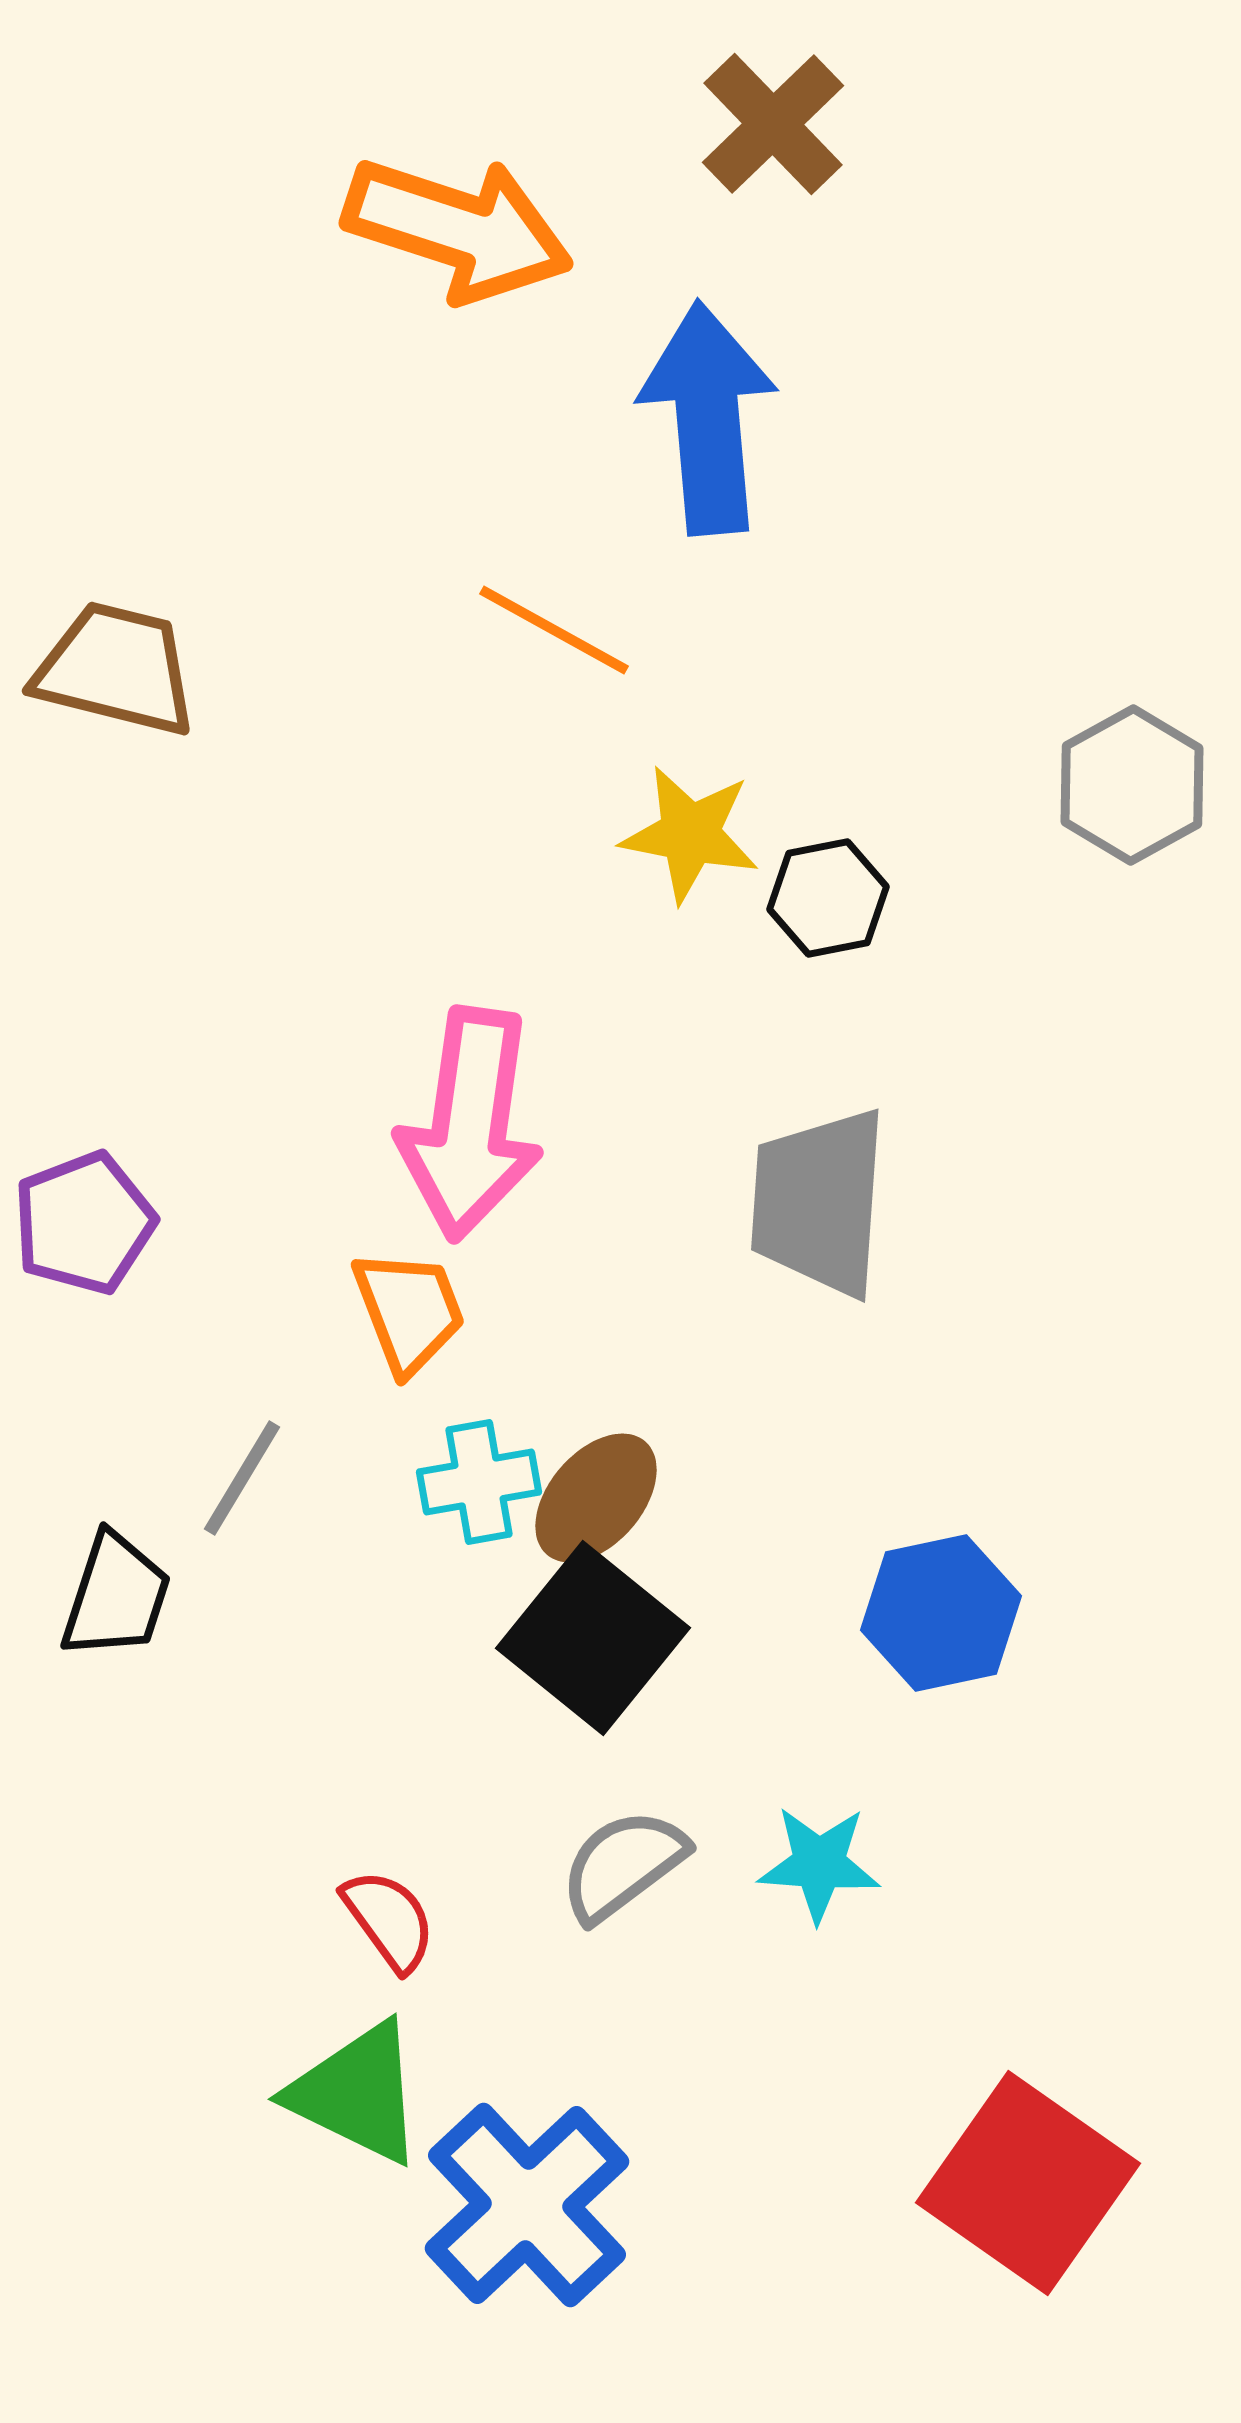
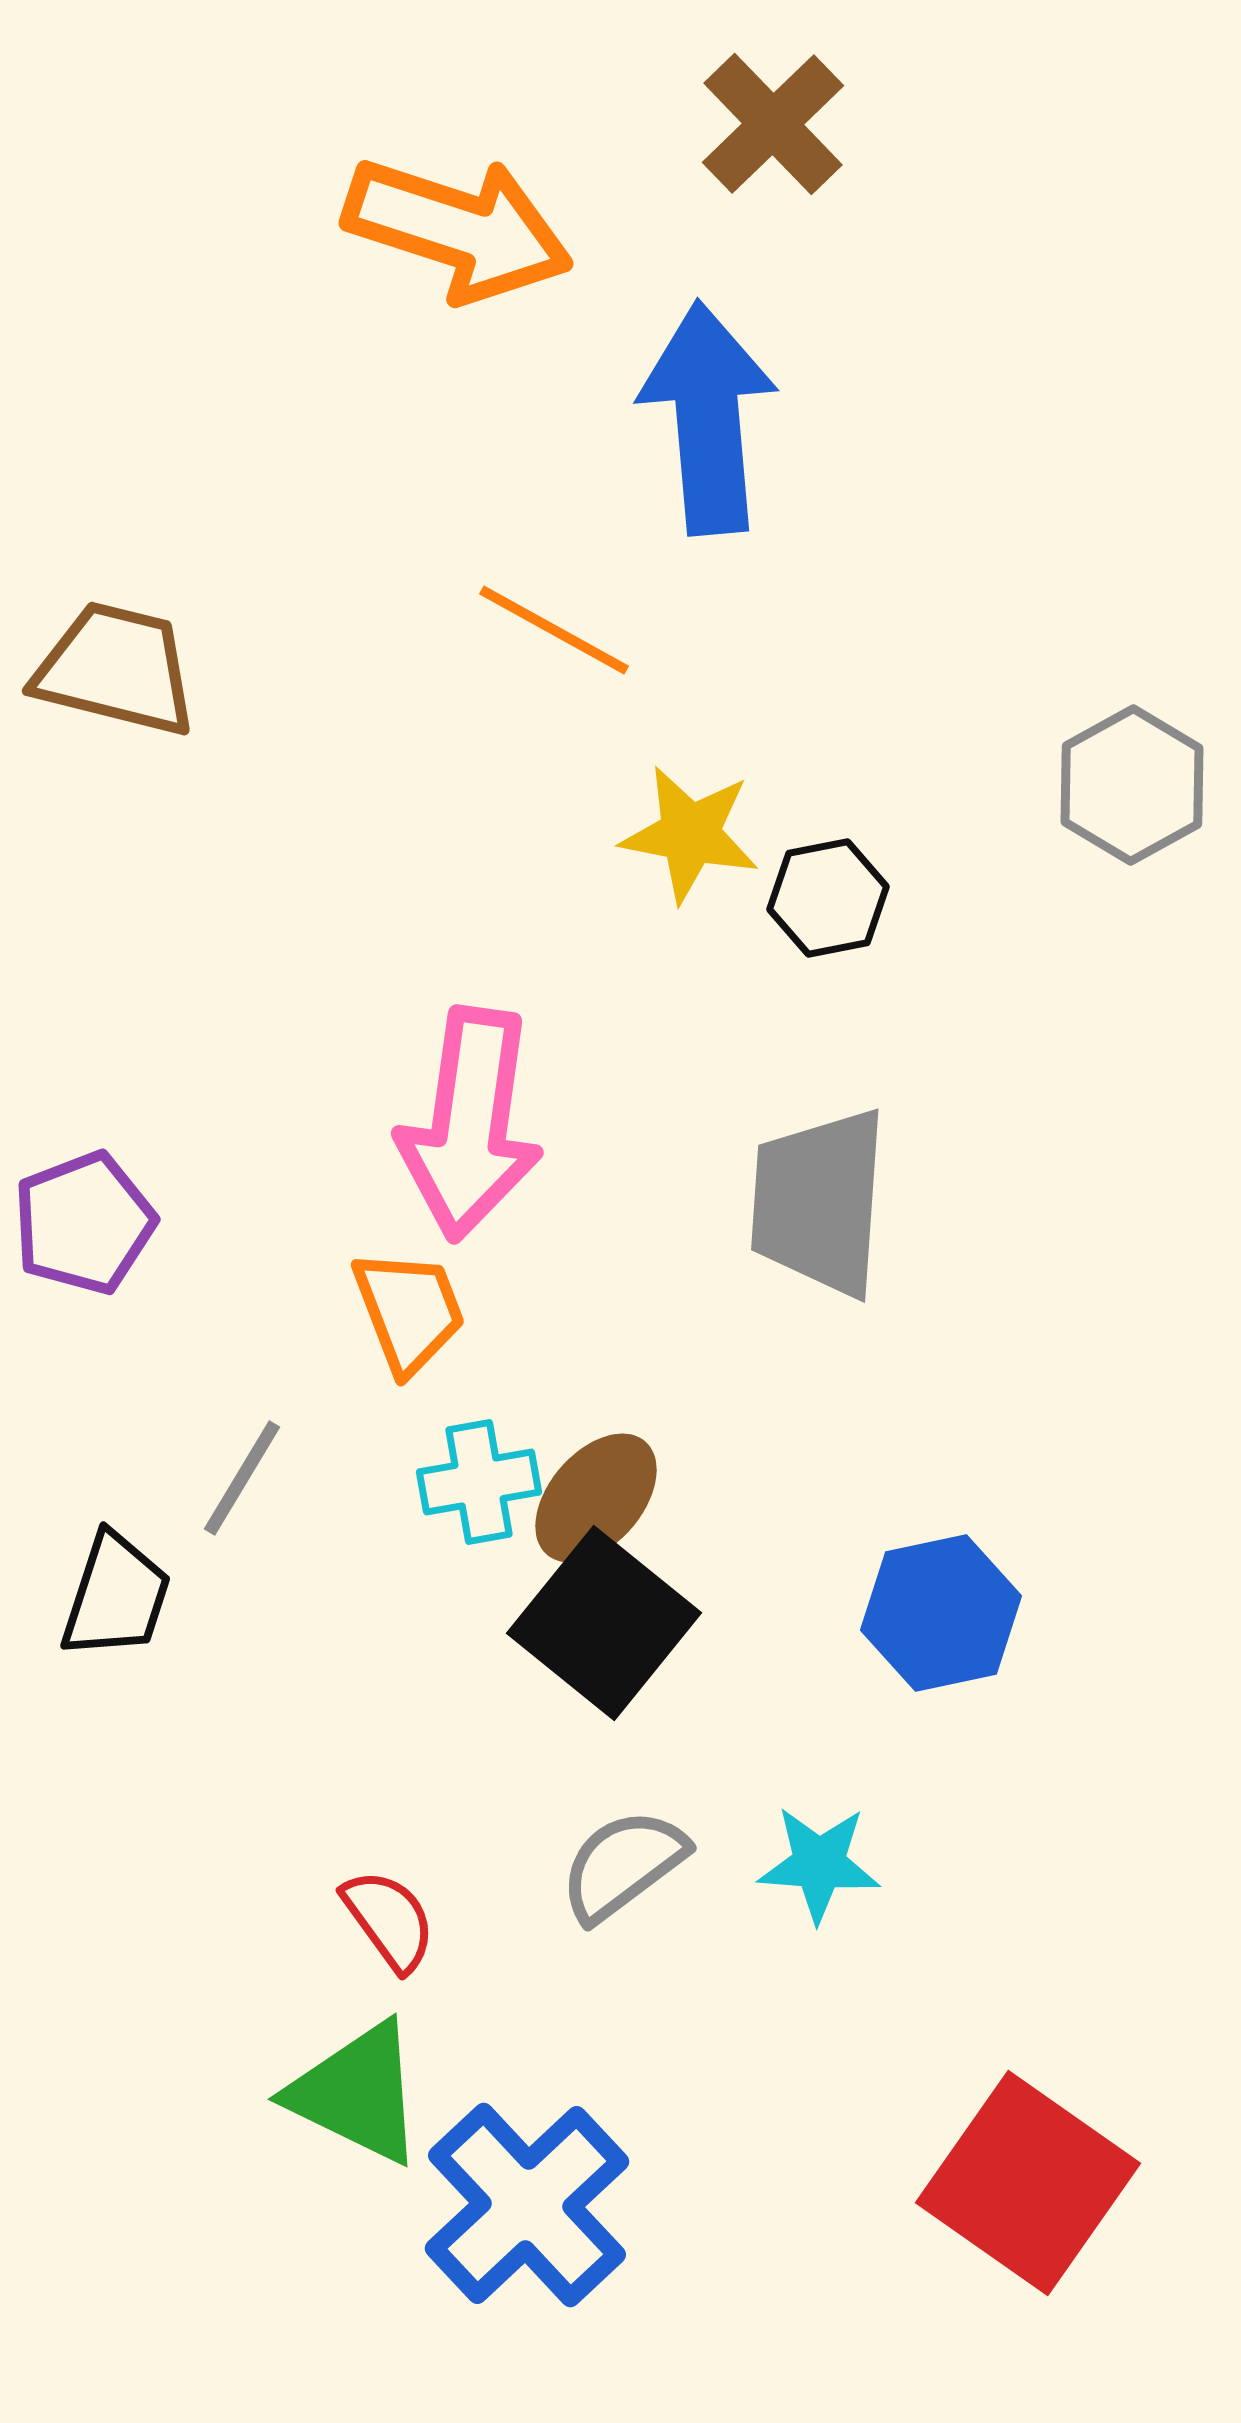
black square: moved 11 px right, 15 px up
